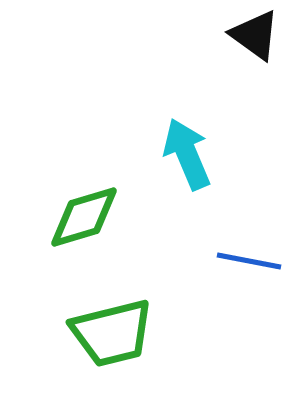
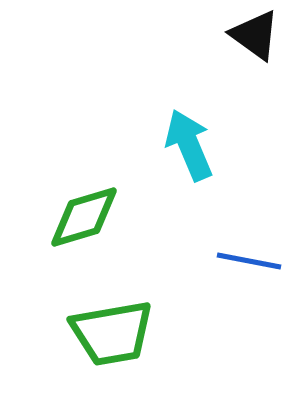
cyan arrow: moved 2 px right, 9 px up
green trapezoid: rotated 4 degrees clockwise
